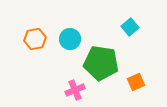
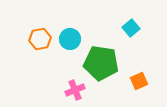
cyan square: moved 1 px right, 1 px down
orange hexagon: moved 5 px right
orange square: moved 3 px right, 1 px up
